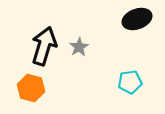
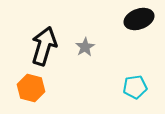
black ellipse: moved 2 px right
gray star: moved 6 px right
cyan pentagon: moved 5 px right, 5 px down
